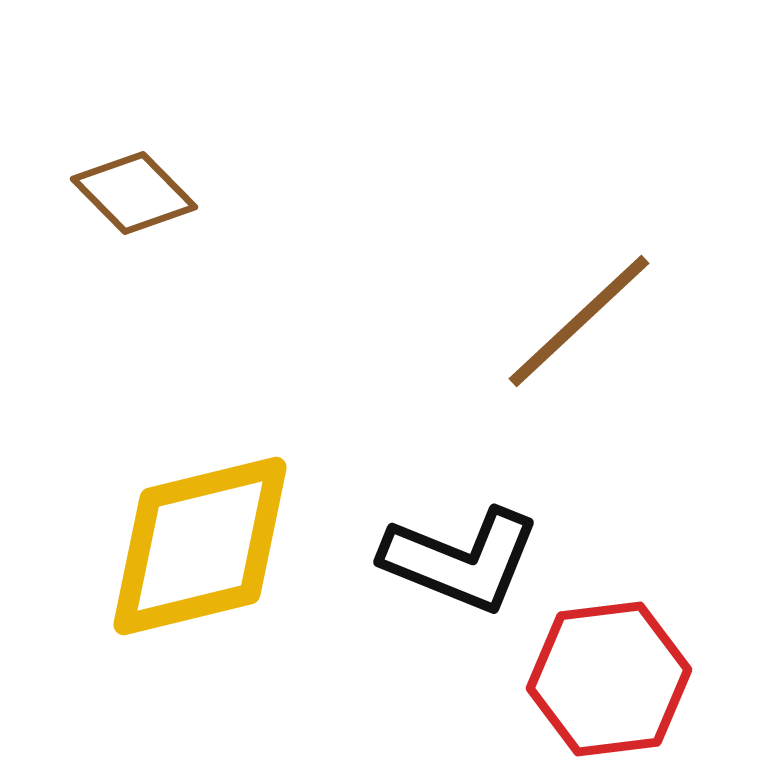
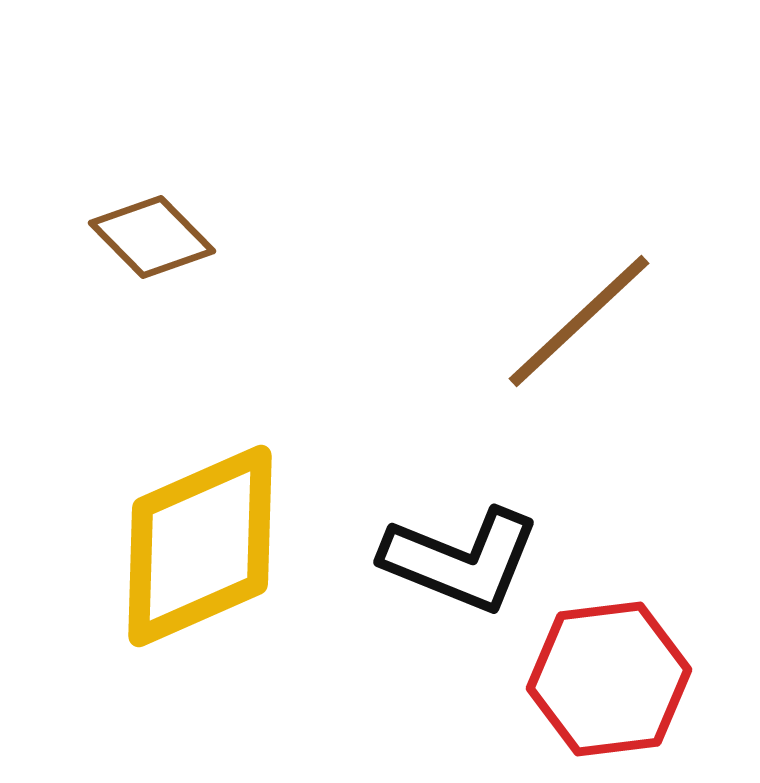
brown diamond: moved 18 px right, 44 px down
yellow diamond: rotated 10 degrees counterclockwise
